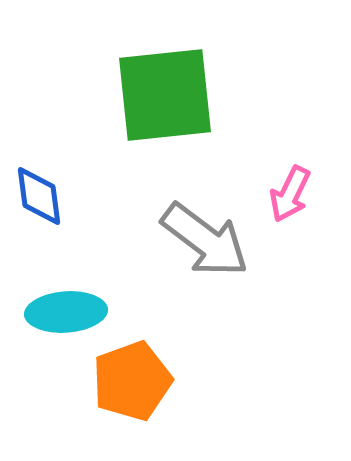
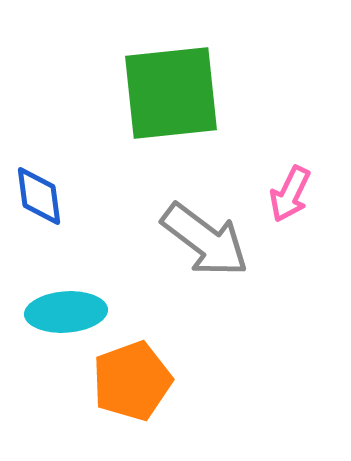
green square: moved 6 px right, 2 px up
